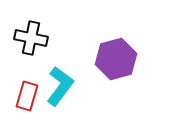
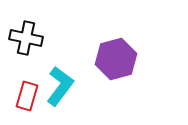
black cross: moved 5 px left
